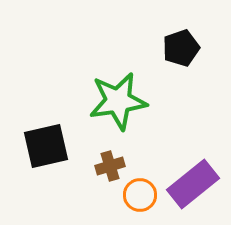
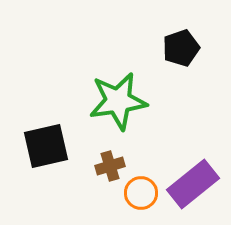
orange circle: moved 1 px right, 2 px up
